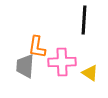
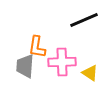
black line: rotated 64 degrees clockwise
